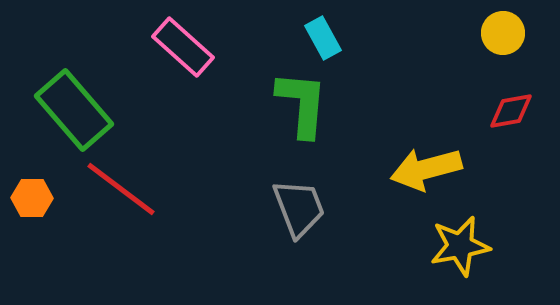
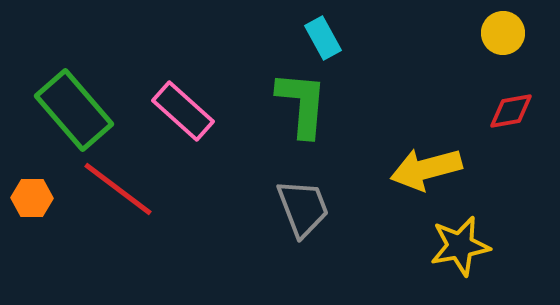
pink rectangle: moved 64 px down
red line: moved 3 px left
gray trapezoid: moved 4 px right
